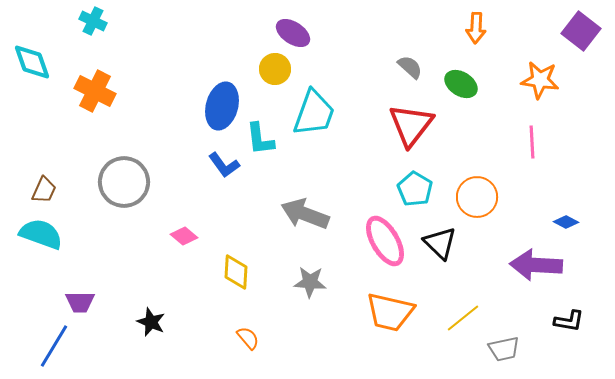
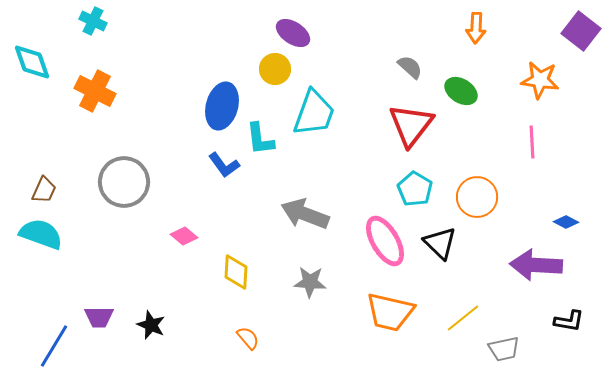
green ellipse: moved 7 px down
purple trapezoid: moved 19 px right, 15 px down
black star: moved 3 px down
